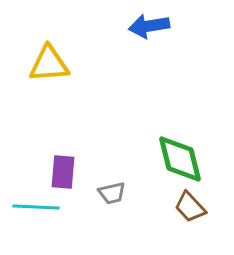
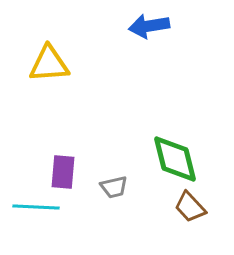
green diamond: moved 5 px left
gray trapezoid: moved 2 px right, 6 px up
